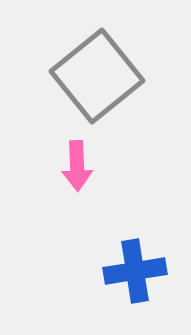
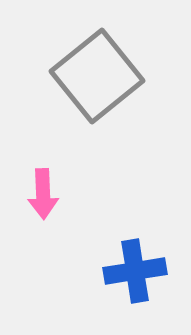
pink arrow: moved 34 px left, 28 px down
